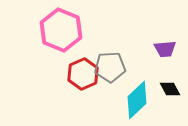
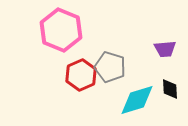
gray pentagon: rotated 20 degrees clockwise
red hexagon: moved 2 px left, 1 px down
black diamond: rotated 25 degrees clockwise
cyan diamond: rotated 27 degrees clockwise
